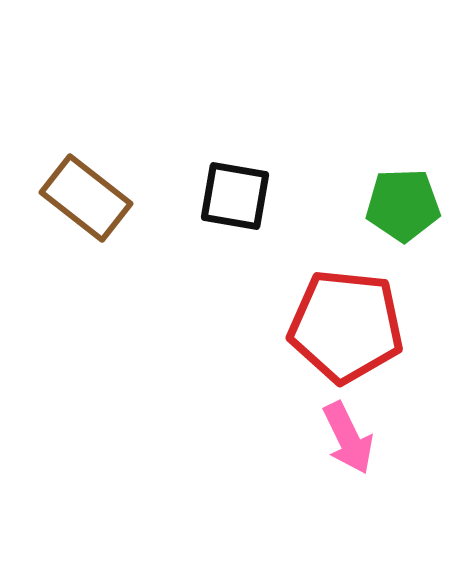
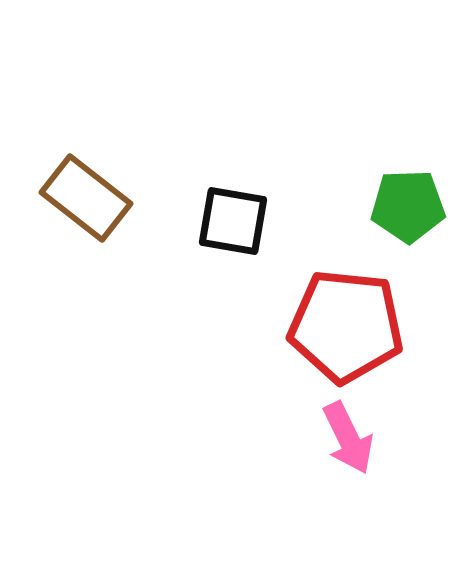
black square: moved 2 px left, 25 px down
green pentagon: moved 5 px right, 1 px down
